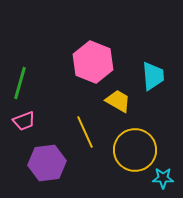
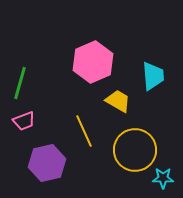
pink hexagon: rotated 15 degrees clockwise
yellow line: moved 1 px left, 1 px up
purple hexagon: rotated 6 degrees counterclockwise
